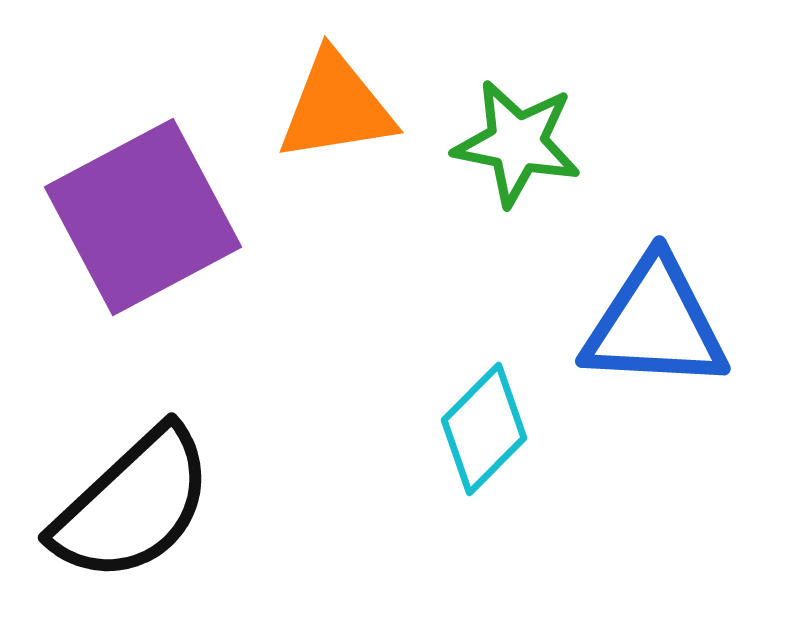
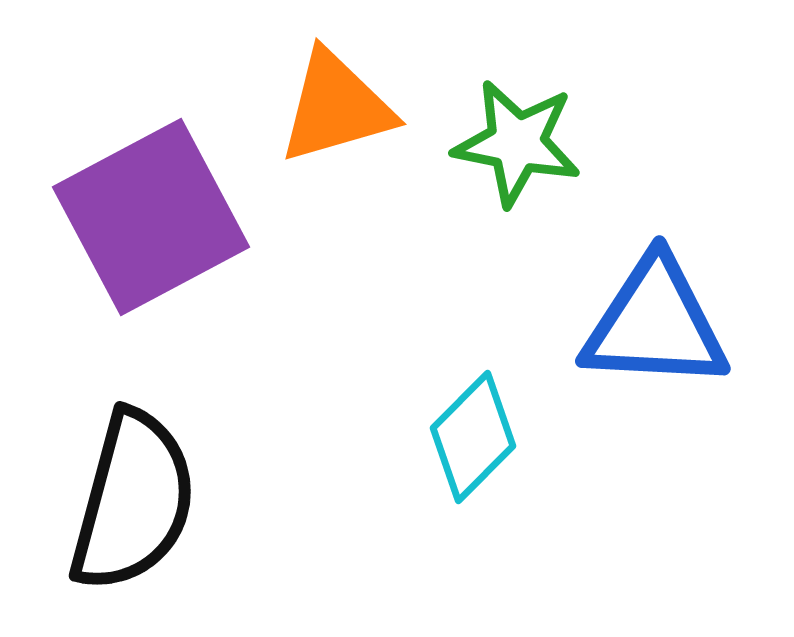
orange triangle: rotated 7 degrees counterclockwise
purple square: moved 8 px right
cyan diamond: moved 11 px left, 8 px down
black semicircle: moved 4 px up; rotated 32 degrees counterclockwise
